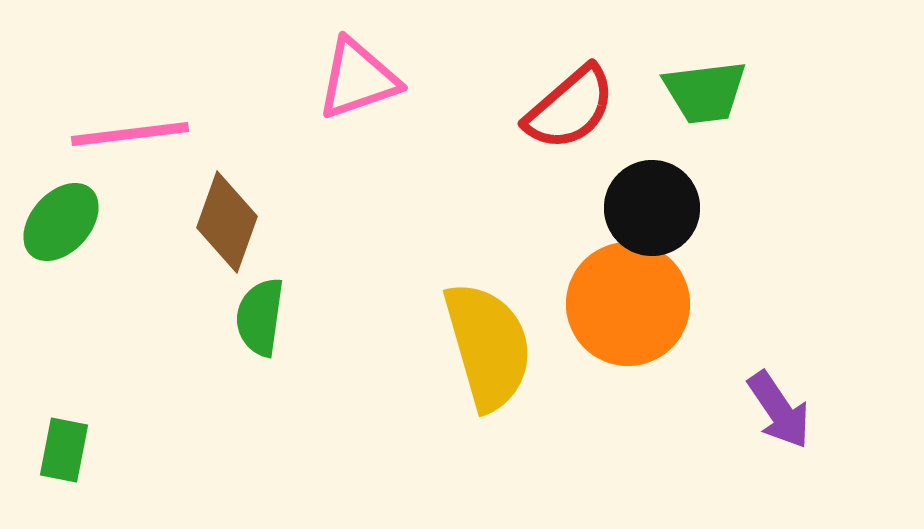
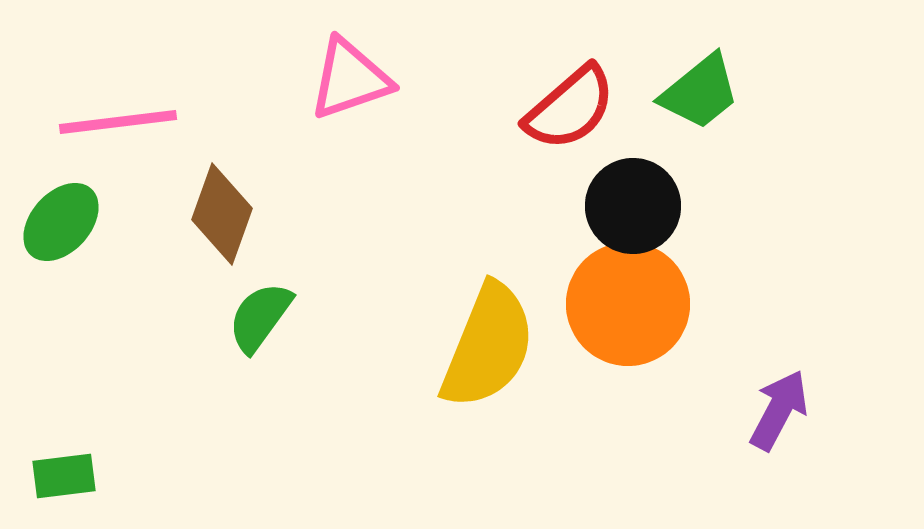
pink triangle: moved 8 px left
green trapezoid: moved 5 px left; rotated 32 degrees counterclockwise
pink line: moved 12 px left, 12 px up
black circle: moved 19 px left, 2 px up
brown diamond: moved 5 px left, 8 px up
green semicircle: rotated 28 degrees clockwise
yellow semicircle: rotated 38 degrees clockwise
purple arrow: rotated 118 degrees counterclockwise
green rectangle: moved 26 px down; rotated 72 degrees clockwise
